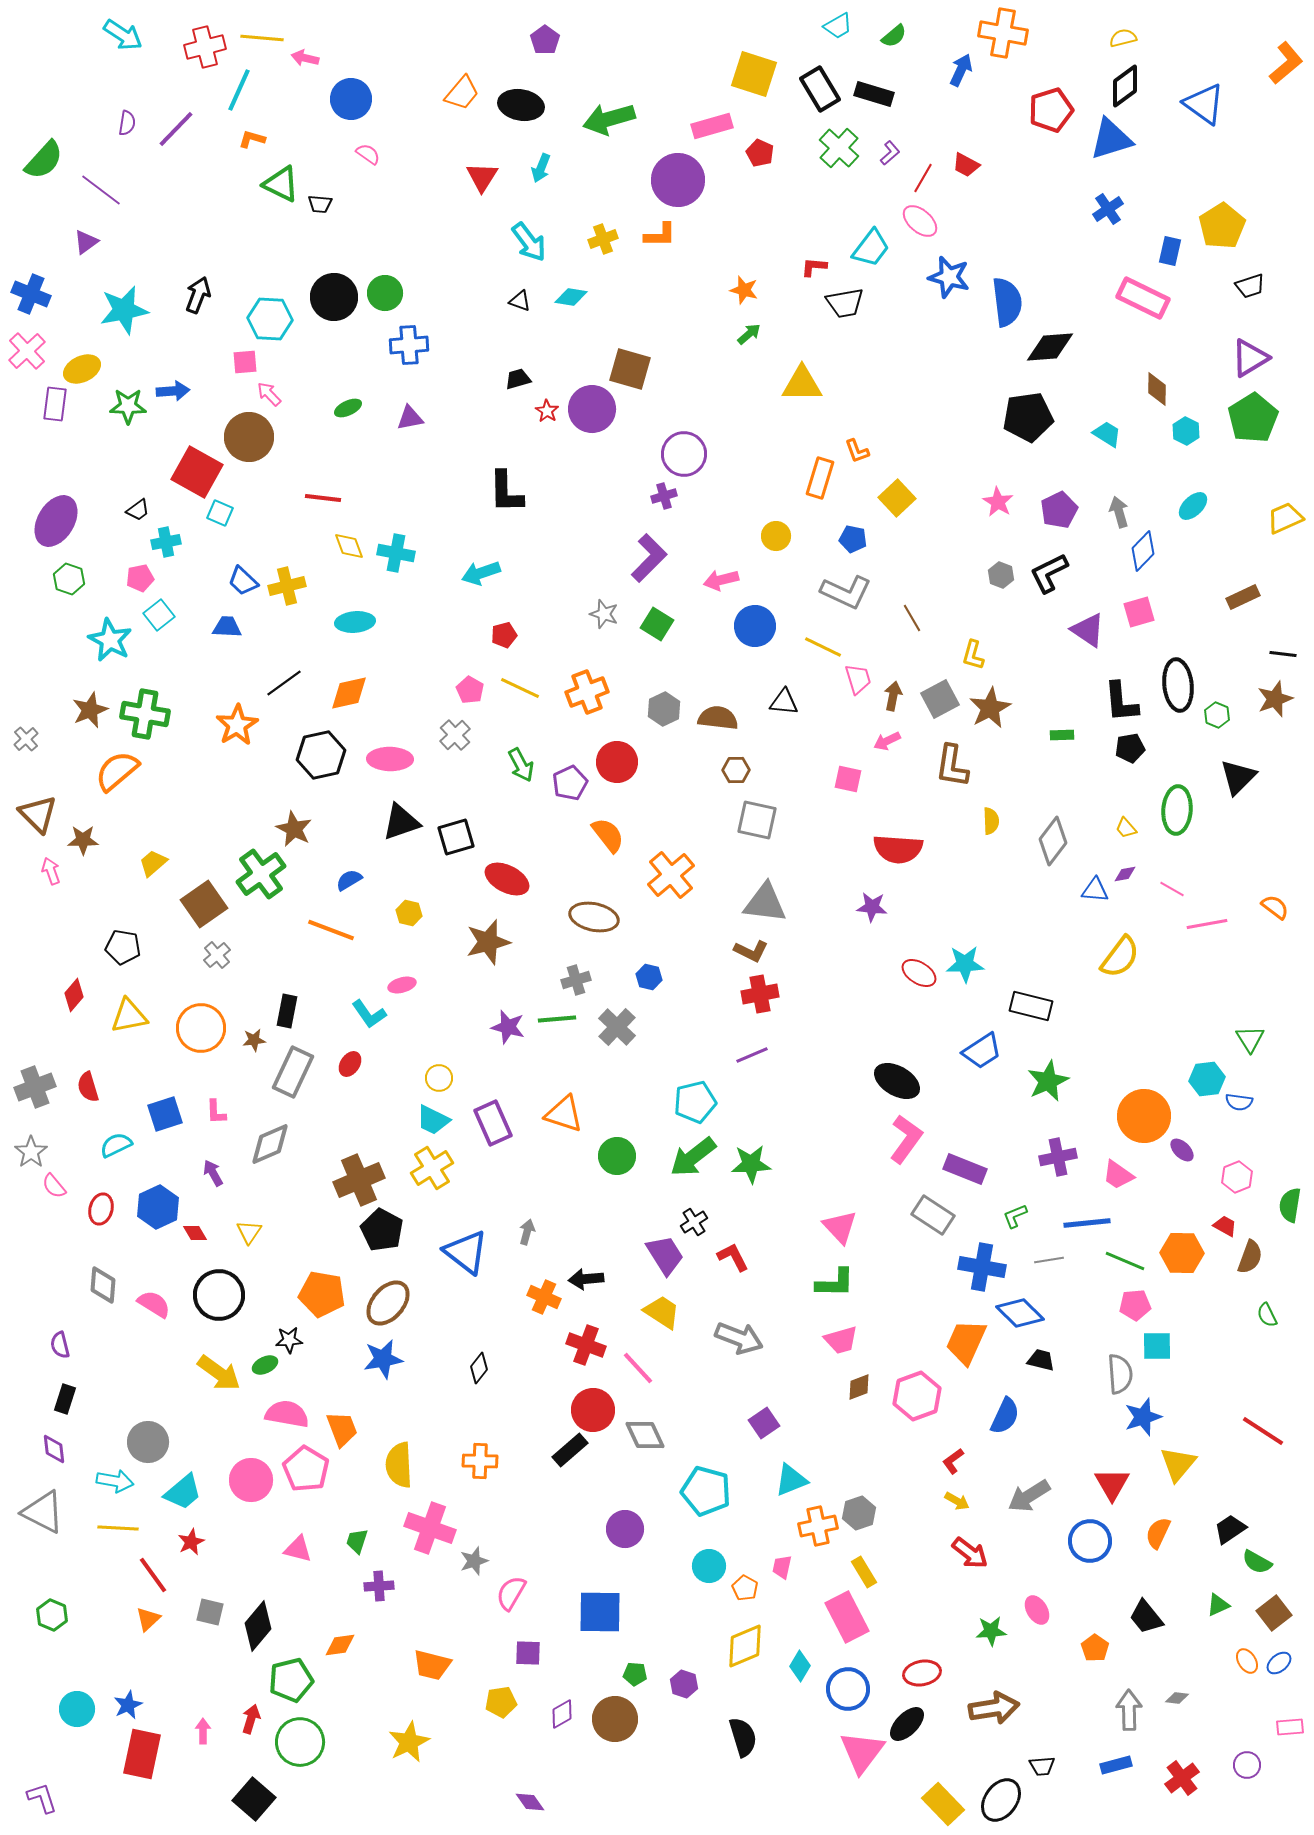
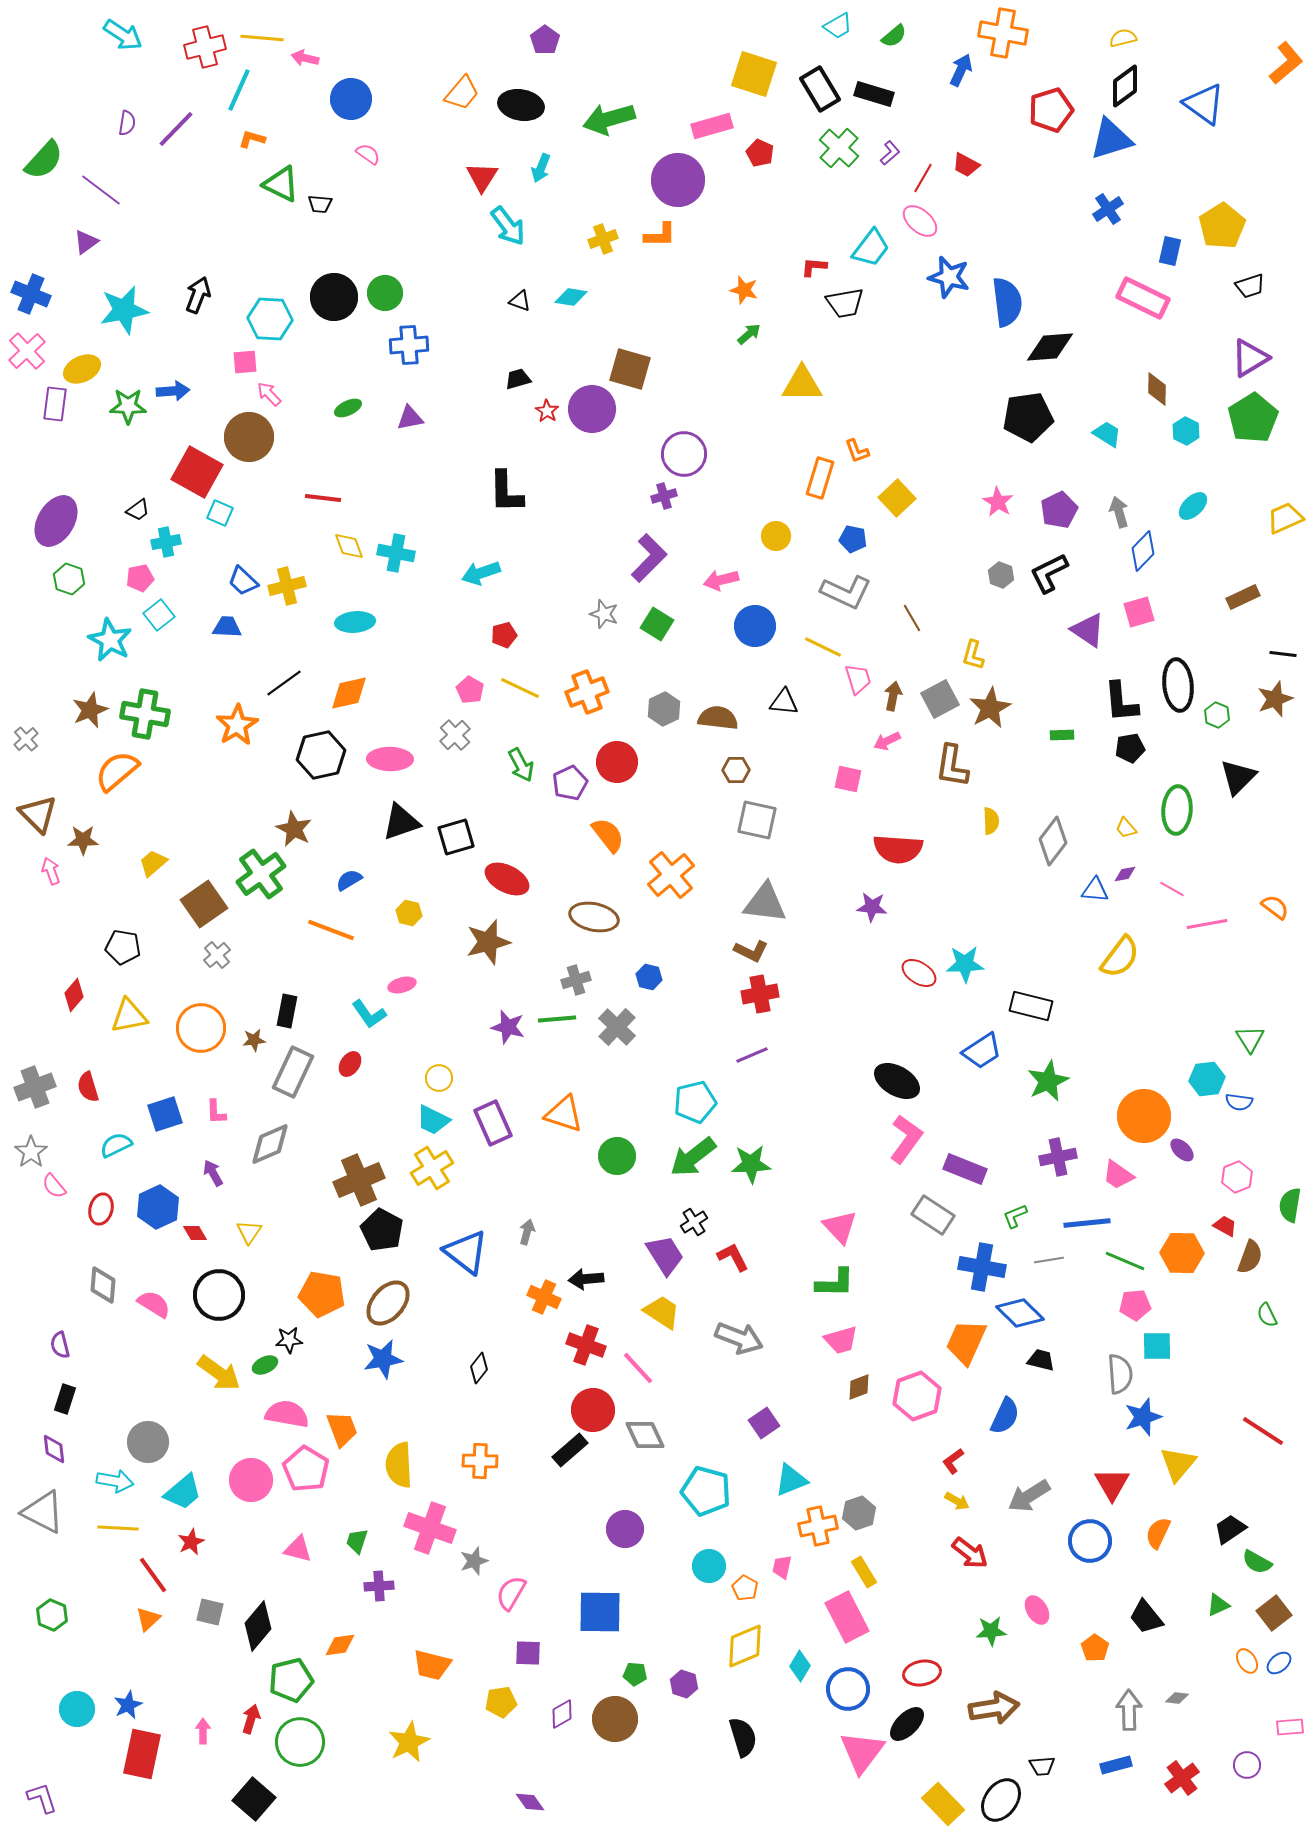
cyan arrow at (529, 242): moved 21 px left, 16 px up
